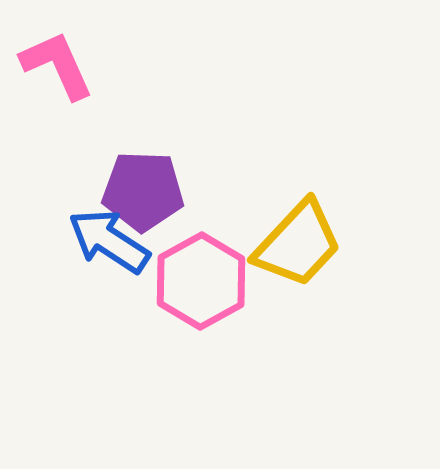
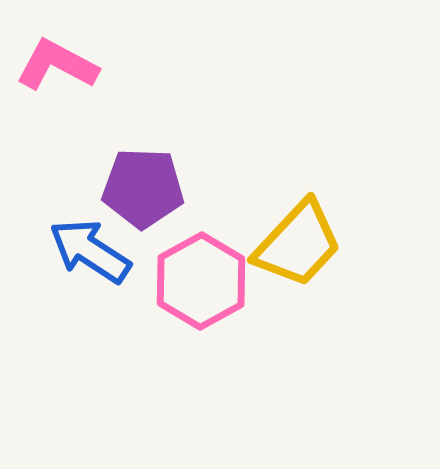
pink L-shape: rotated 38 degrees counterclockwise
purple pentagon: moved 3 px up
blue arrow: moved 19 px left, 10 px down
